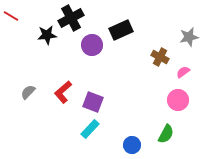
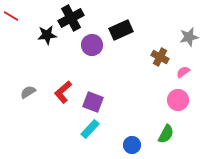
gray semicircle: rotated 14 degrees clockwise
